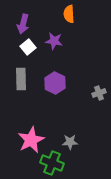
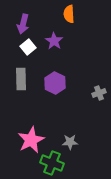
purple star: rotated 24 degrees clockwise
